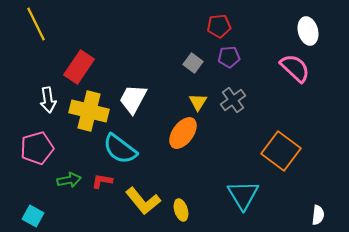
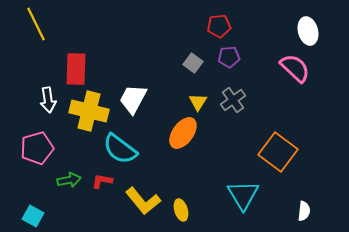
red rectangle: moved 3 px left, 2 px down; rotated 32 degrees counterclockwise
orange square: moved 3 px left, 1 px down
white semicircle: moved 14 px left, 4 px up
